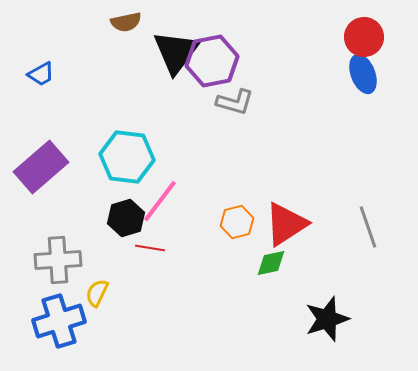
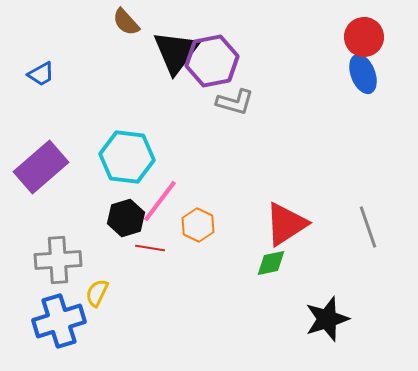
brown semicircle: rotated 60 degrees clockwise
orange hexagon: moved 39 px left, 3 px down; rotated 20 degrees counterclockwise
